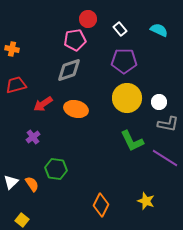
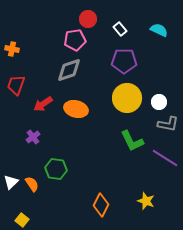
red trapezoid: rotated 55 degrees counterclockwise
